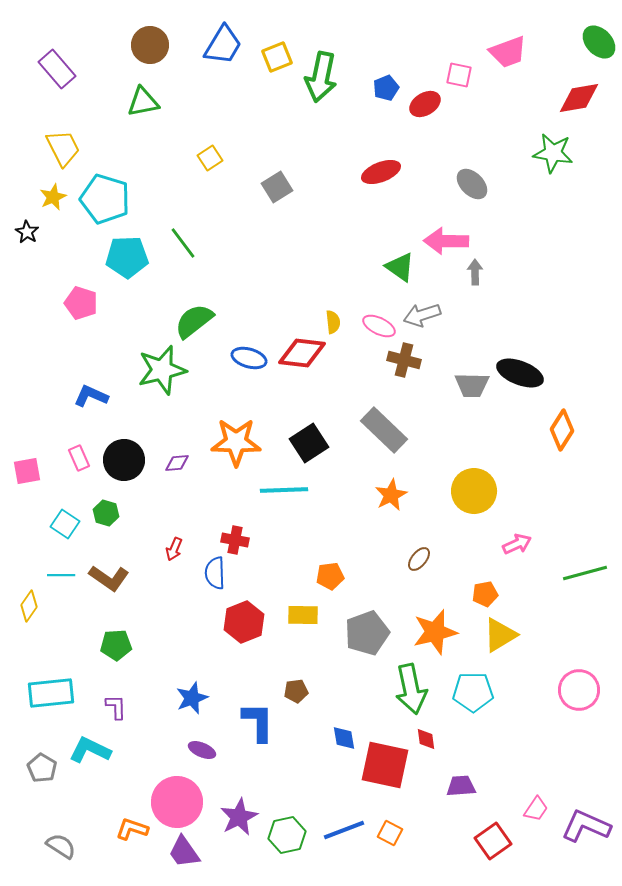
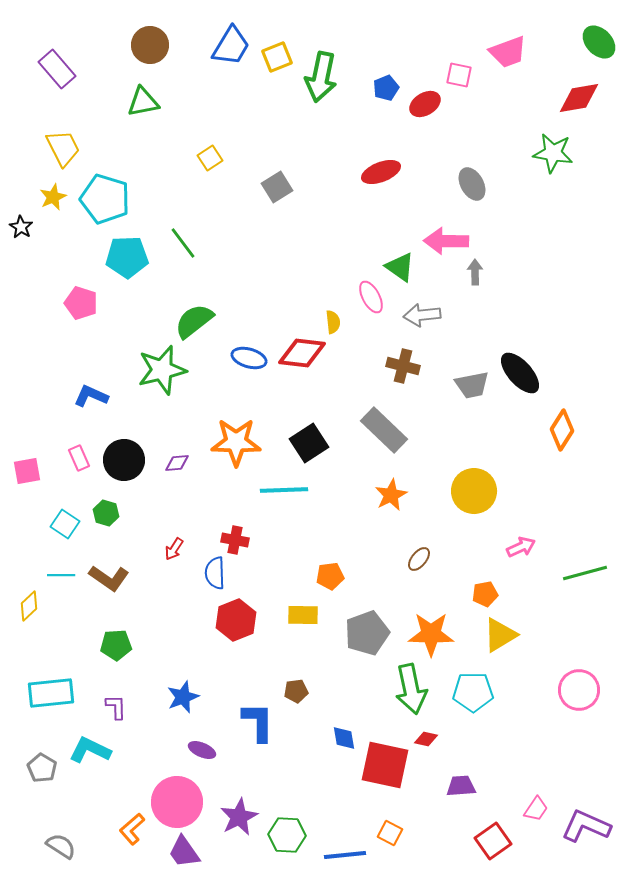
blue trapezoid at (223, 45): moved 8 px right, 1 px down
gray ellipse at (472, 184): rotated 16 degrees clockwise
black star at (27, 232): moved 6 px left, 5 px up
gray arrow at (422, 315): rotated 12 degrees clockwise
pink ellipse at (379, 326): moved 8 px left, 29 px up; rotated 36 degrees clockwise
brown cross at (404, 360): moved 1 px left, 6 px down
black ellipse at (520, 373): rotated 27 degrees clockwise
gray trapezoid at (472, 385): rotated 12 degrees counterclockwise
pink arrow at (517, 544): moved 4 px right, 3 px down
red arrow at (174, 549): rotated 10 degrees clockwise
yellow diamond at (29, 606): rotated 12 degrees clockwise
red hexagon at (244, 622): moved 8 px left, 2 px up
orange star at (435, 632): moved 4 px left, 2 px down; rotated 15 degrees clockwise
blue star at (192, 698): moved 9 px left, 1 px up
red diamond at (426, 739): rotated 70 degrees counterclockwise
orange L-shape at (132, 829): rotated 60 degrees counterclockwise
blue line at (344, 830): moved 1 px right, 25 px down; rotated 15 degrees clockwise
green hexagon at (287, 835): rotated 15 degrees clockwise
